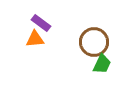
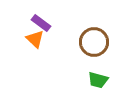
orange triangle: rotated 48 degrees clockwise
green trapezoid: moved 4 px left, 16 px down; rotated 80 degrees clockwise
